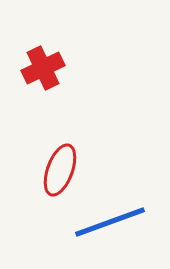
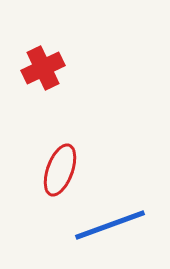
blue line: moved 3 px down
